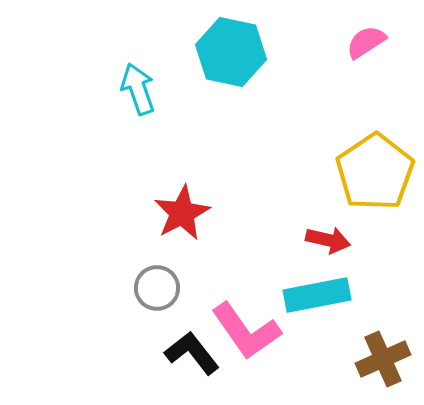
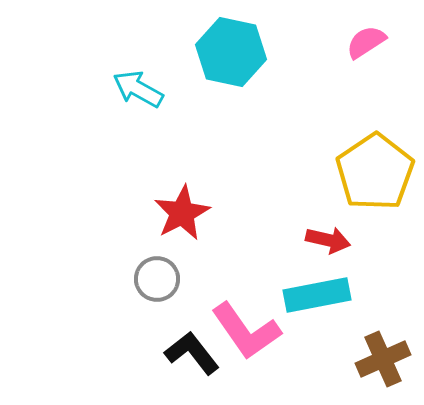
cyan arrow: rotated 42 degrees counterclockwise
gray circle: moved 9 px up
